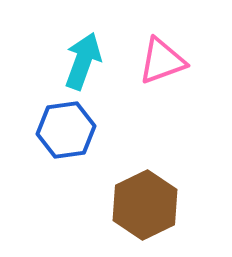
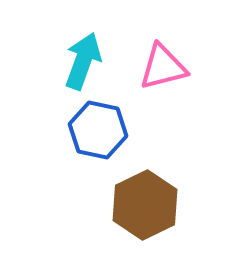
pink triangle: moved 1 px right, 6 px down; rotated 6 degrees clockwise
blue hexagon: moved 32 px right; rotated 20 degrees clockwise
